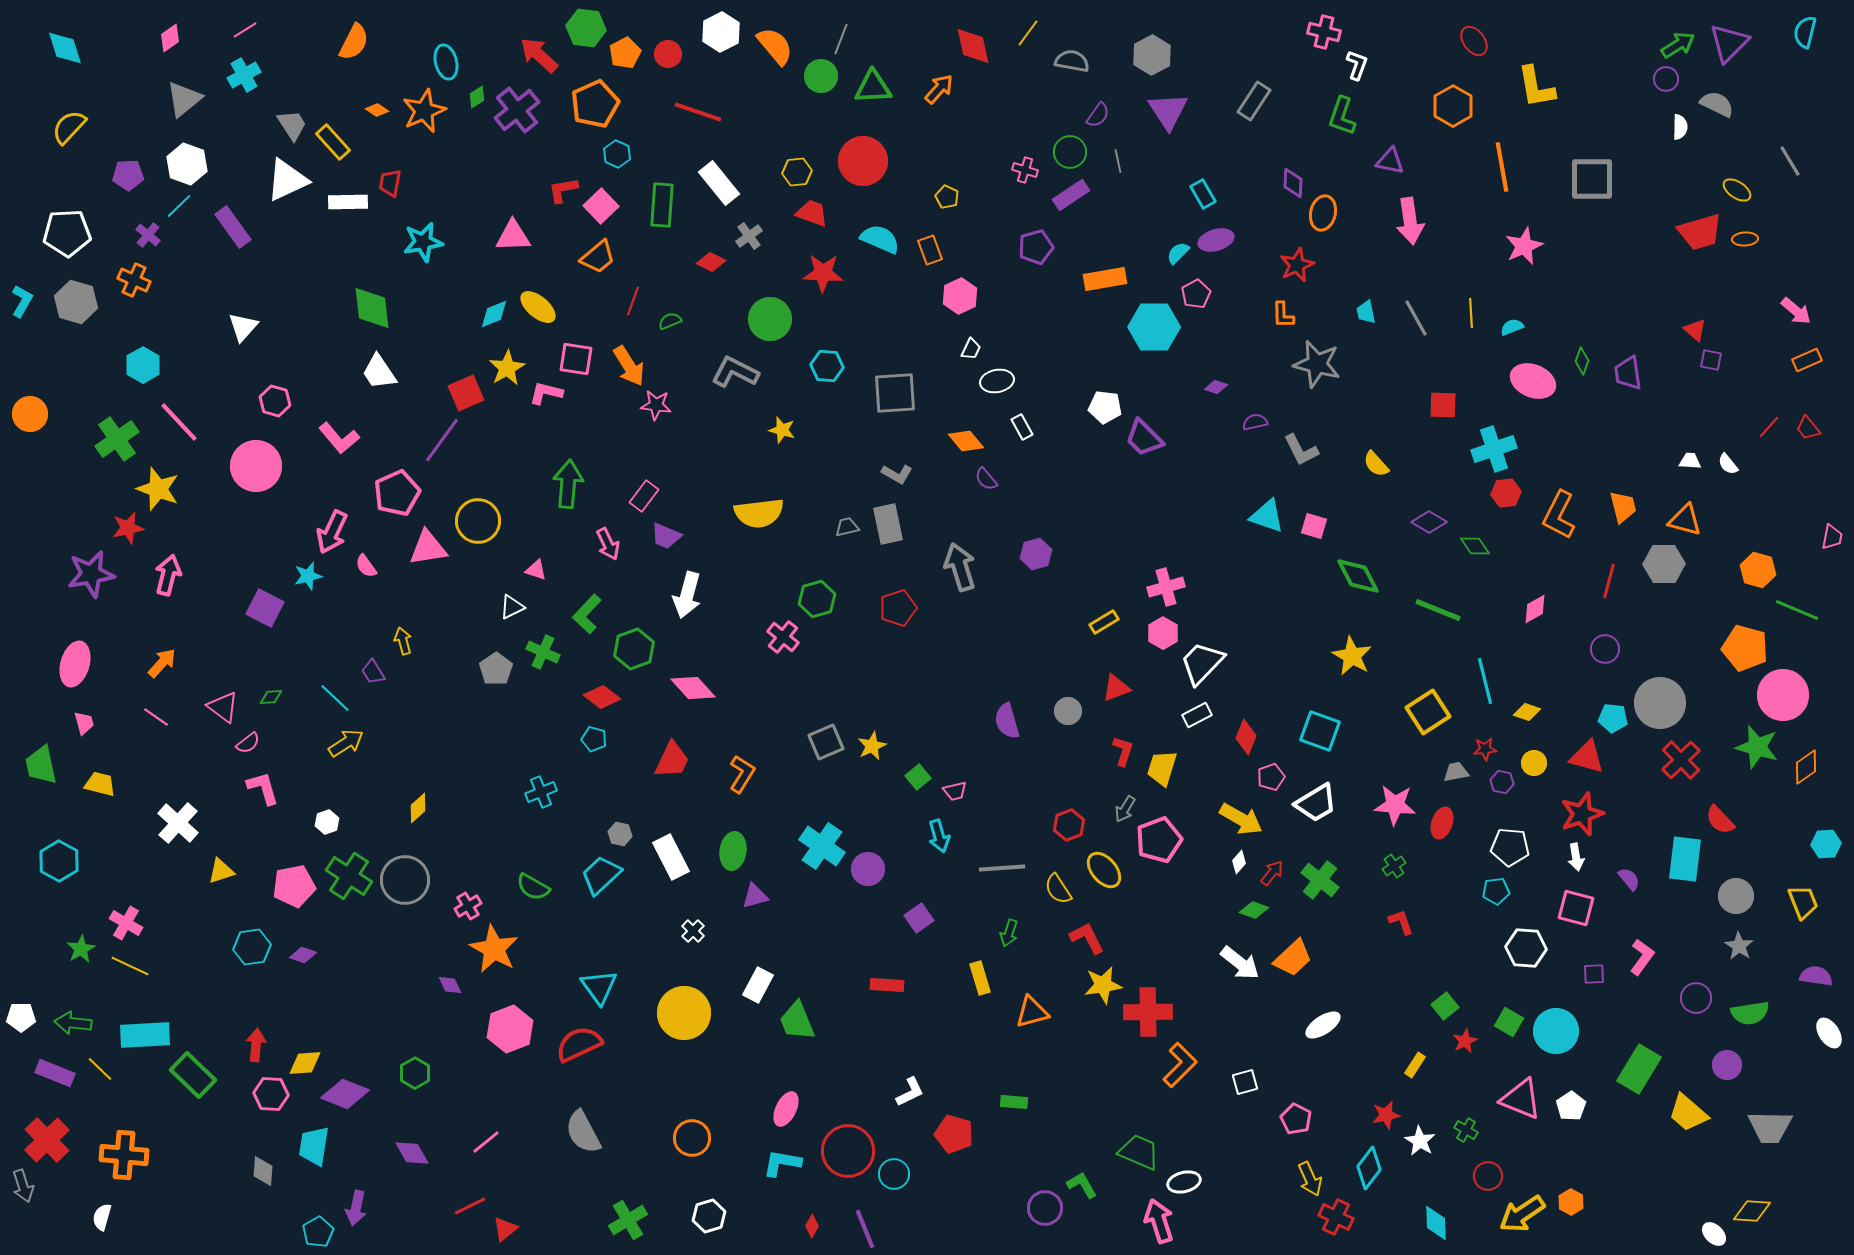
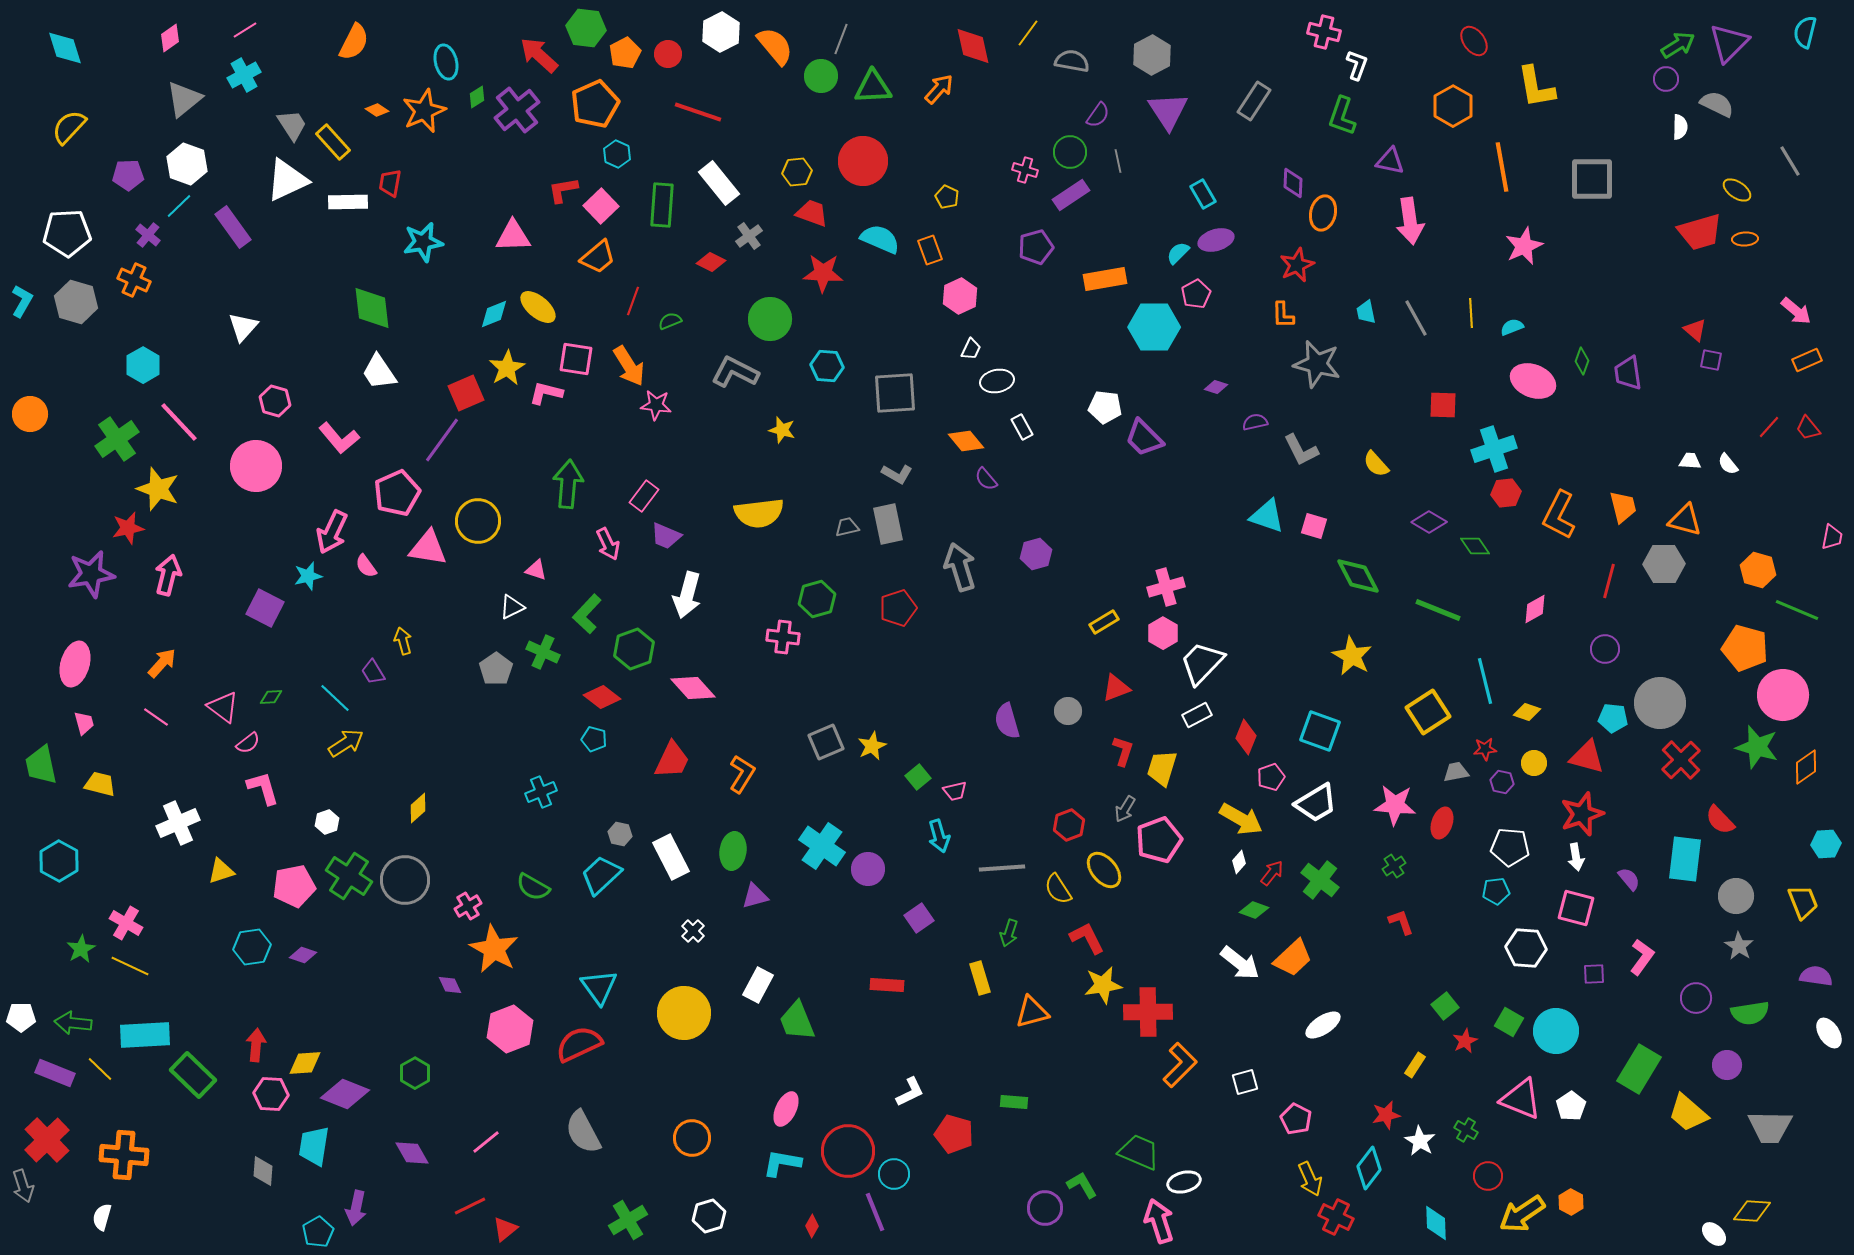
pink triangle at (428, 548): rotated 18 degrees clockwise
pink cross at (783, 637): rotated 32 degrees counterclockwise
white cross at (178, 823): rotated 24 degrees clockwise
purple line at (865, 1229): moved 10 px right, 17 px up
